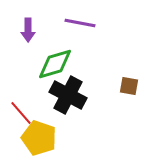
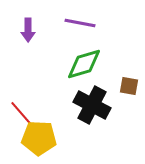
green diamond: moved 29 px right
black cross: moved 24 px right, 10 px down
yellow pentagon: rotated 16 degrees counterclockwise
